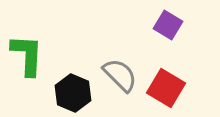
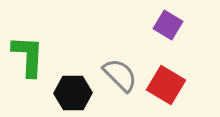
green L-shape: moved 1 px right, 1 px down
red square: moved 3 px up
black hexagon: rotated 24 degrees counterclockwise
